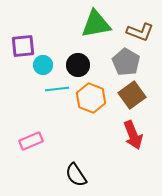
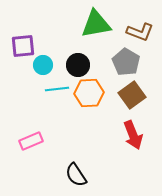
orange hexagon: moved 2 px left, 5 px up; rotated 24 degrees counterclockwise
